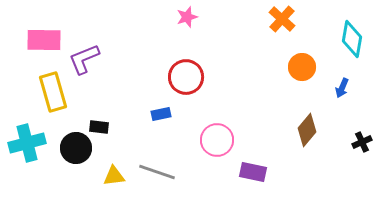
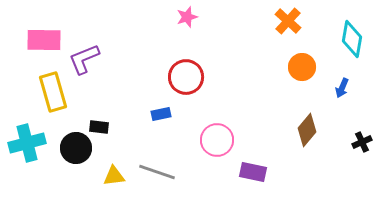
orange cross: moved 6 px right, 2 px down
